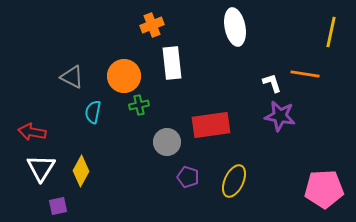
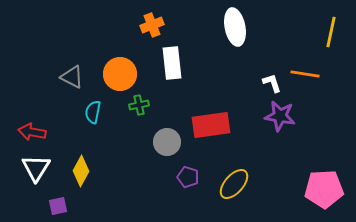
orange circle: moved 4 px left, 2 px up
white triangle: moved 5 px left
yellow ellipse: moved 3 px down; rotated 16 degrees clockwise
